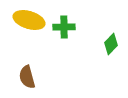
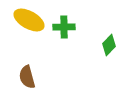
yellow ellipse: rotated 12 degrees clockwise
green diamond: moved 2 px left, 1 px down
